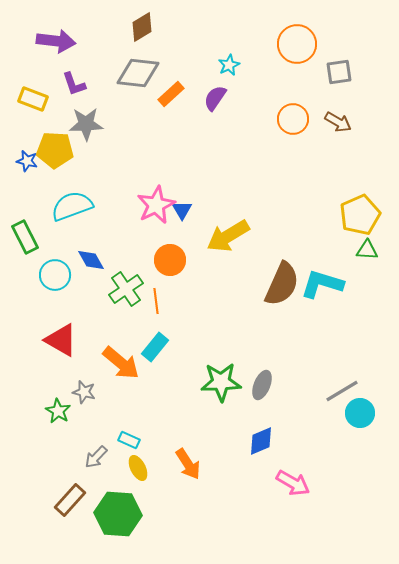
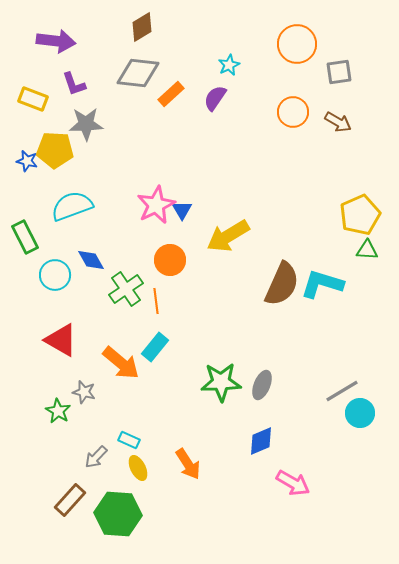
orange circle at (293, 119): moved 7 px up
